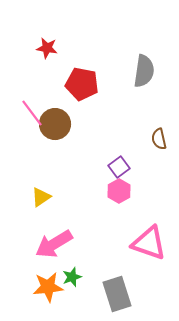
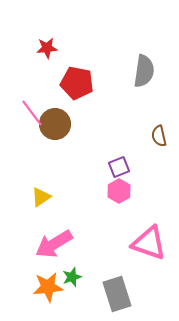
red star: rotated 15 degrees counterclockwise
red pentagon: moved 5 px left, 1 px up
brown semicircle: moved 3 px up
purple square: rotated 15 degrees clockwise
